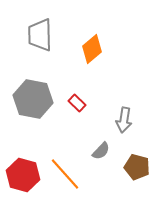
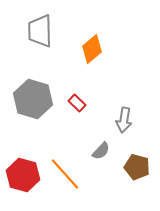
gray trapezoid: moved 4 px up
gray hexagon: rotated 6 degrees clockwise
